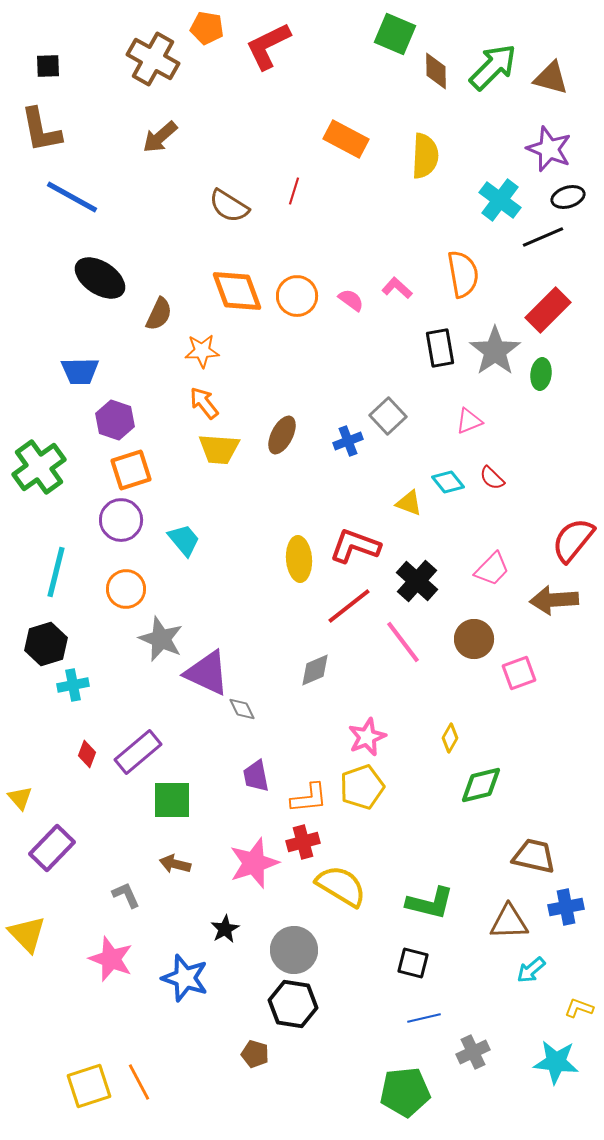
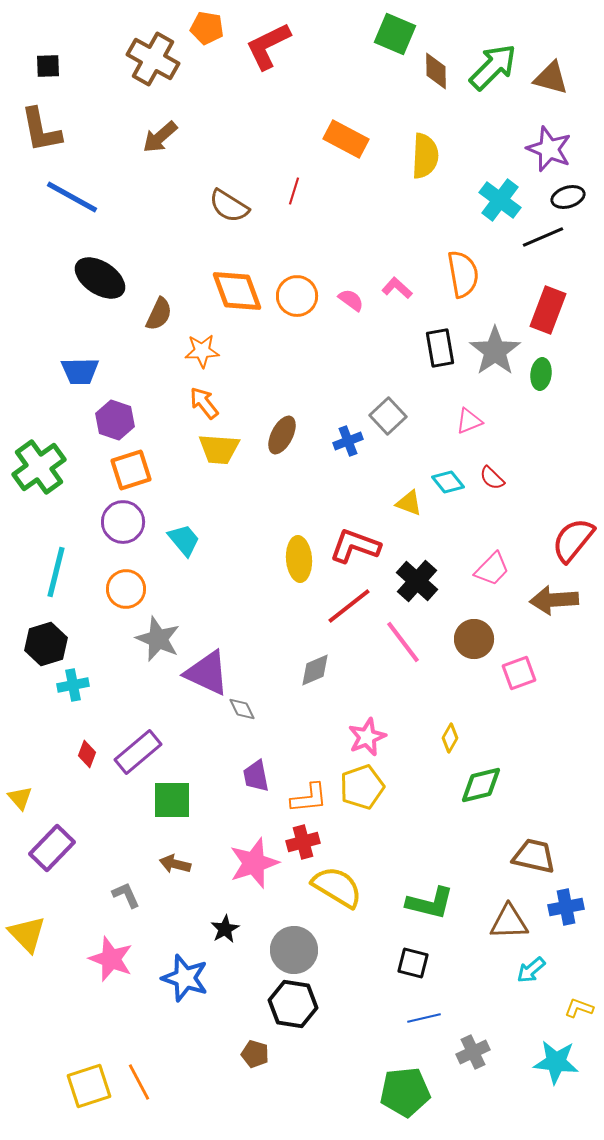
red rectangle at (548, 310): rotated 24 degrees counterclockwise
purple circle at (121, 520): moved 2 px right, 2 px down
gray star at (161, 639): moved 3 px left
yellow semicircle at (341, 886): moved 4 px left, 1 px down
